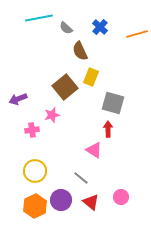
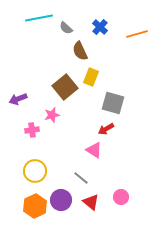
red arrow: moved 2 px left; rotated 119 degrees counterclockwise
